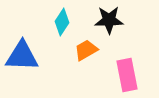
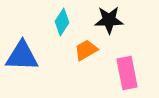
pink rectangle: moved 2 px up
